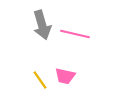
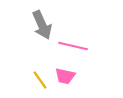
gray arrow: rotated 8 degrees counterclockwise
pink line: moved 2 px left, 12 px down
